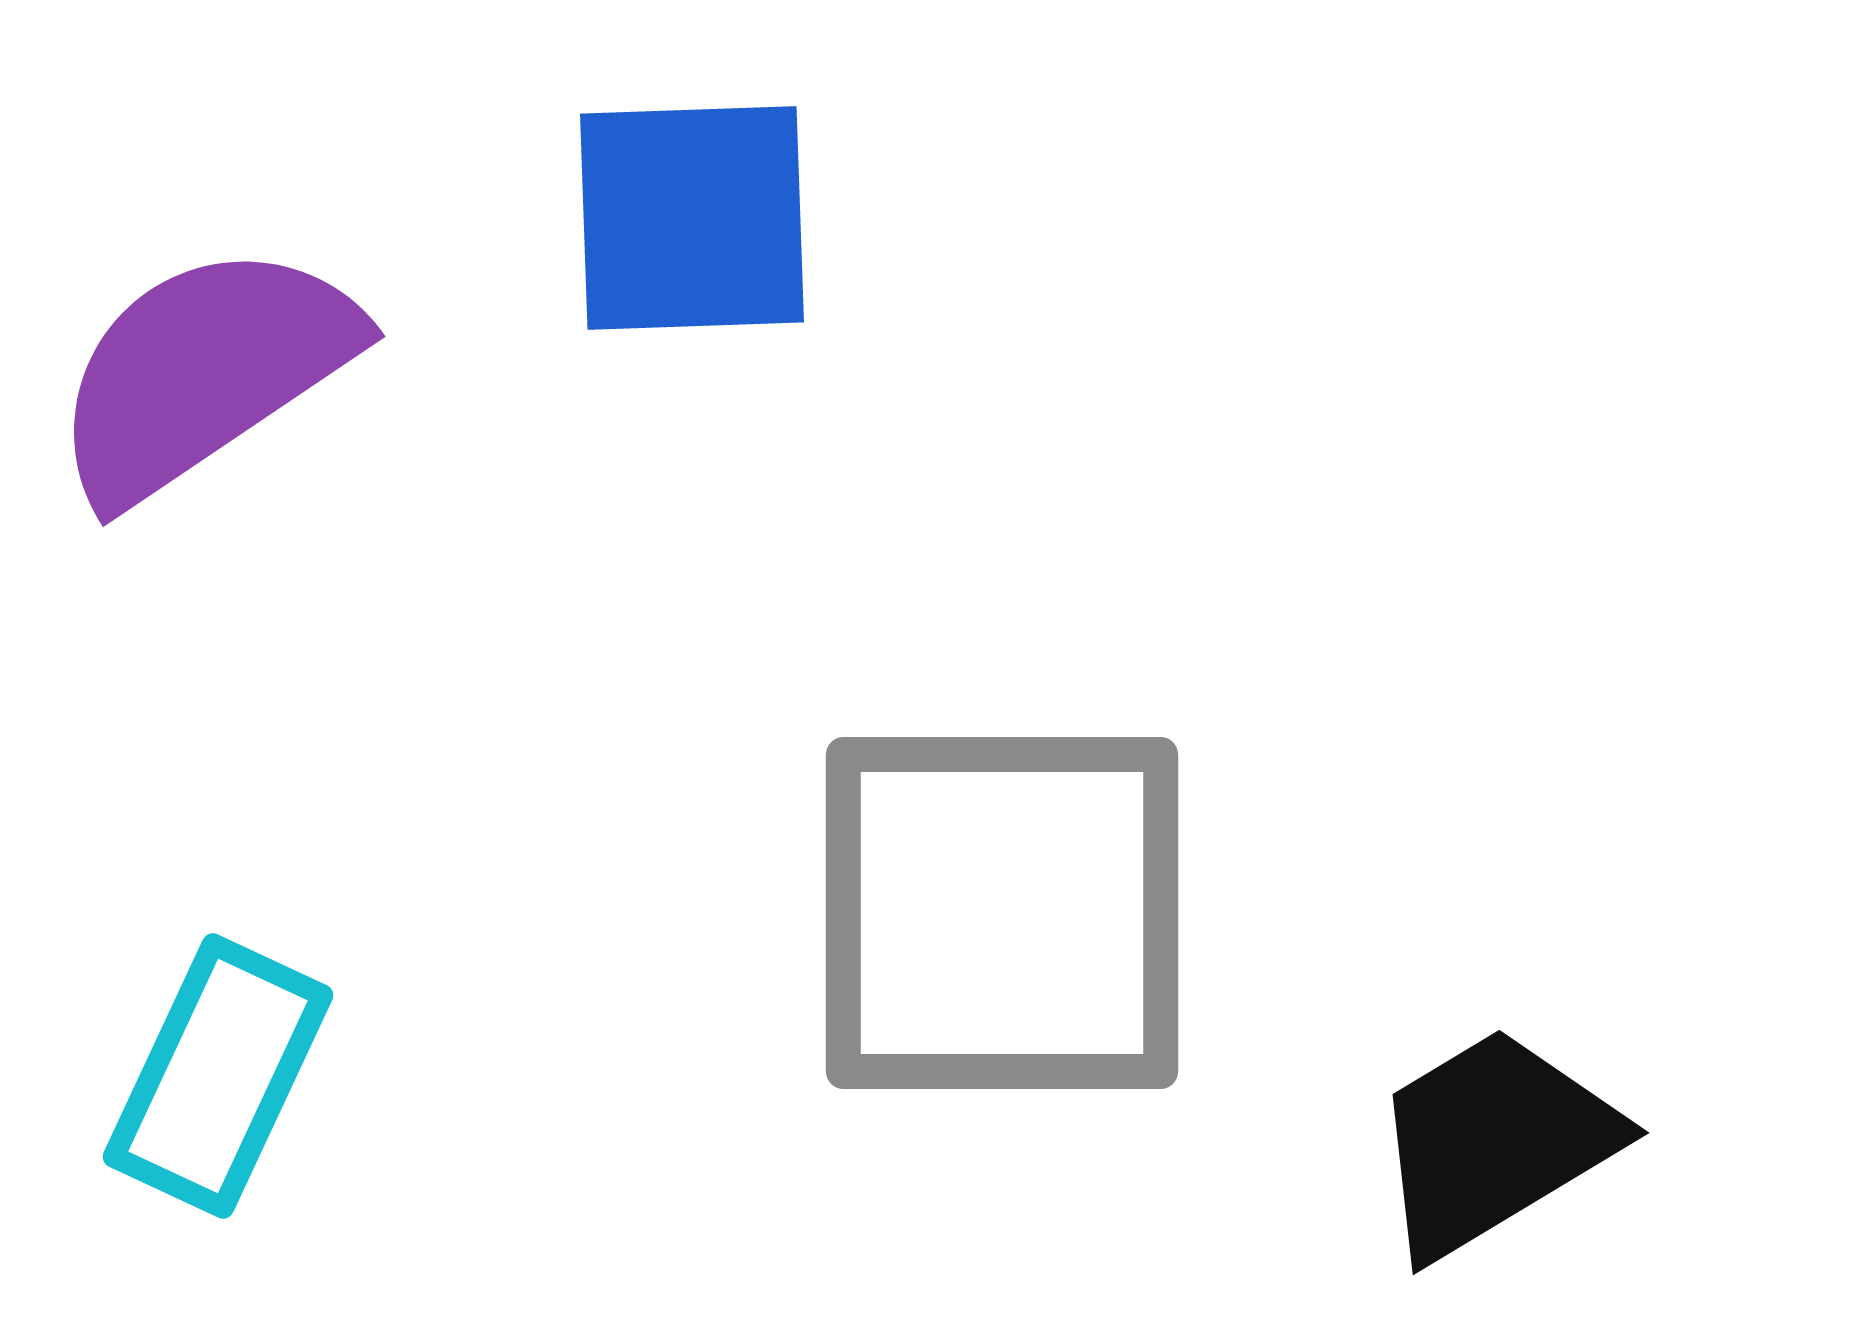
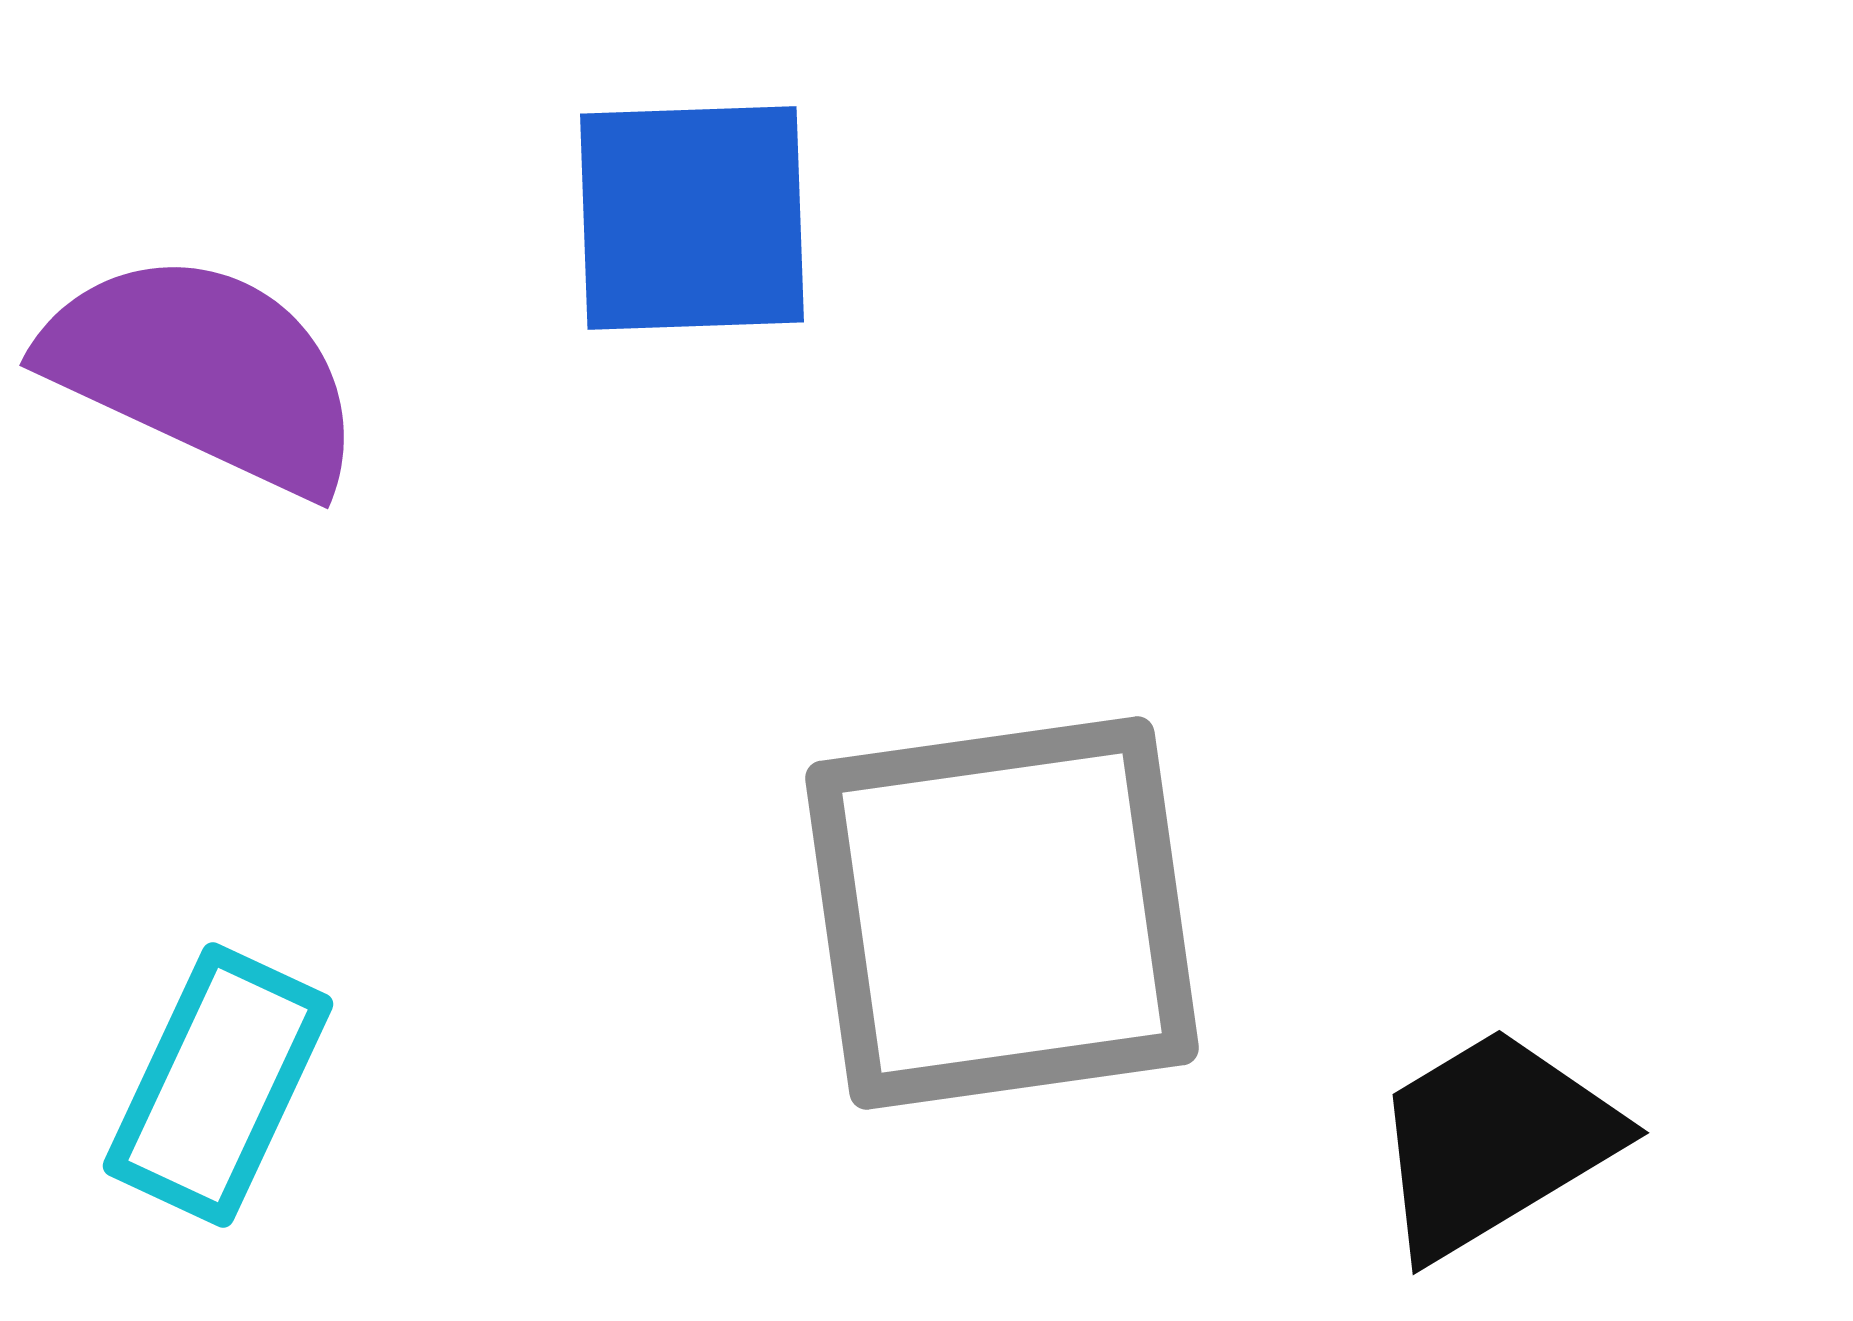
purple semicircle: rotated 59 degrees clockwise
gray square: rotated 8 degrees counterclockwise
cyan rectangle: moved 9 px down
